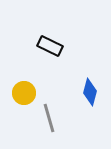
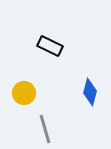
gray line: moved 4 px left, 11 px down
